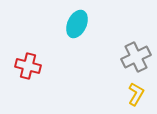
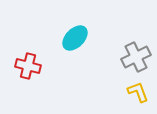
cyan ellipse: moved 2 px left, 14 px down; rotated 20 degrees clockwise
yellow L-shape: moved 2 px right, 2 px up; rotated 50 degrees counterclockwise
